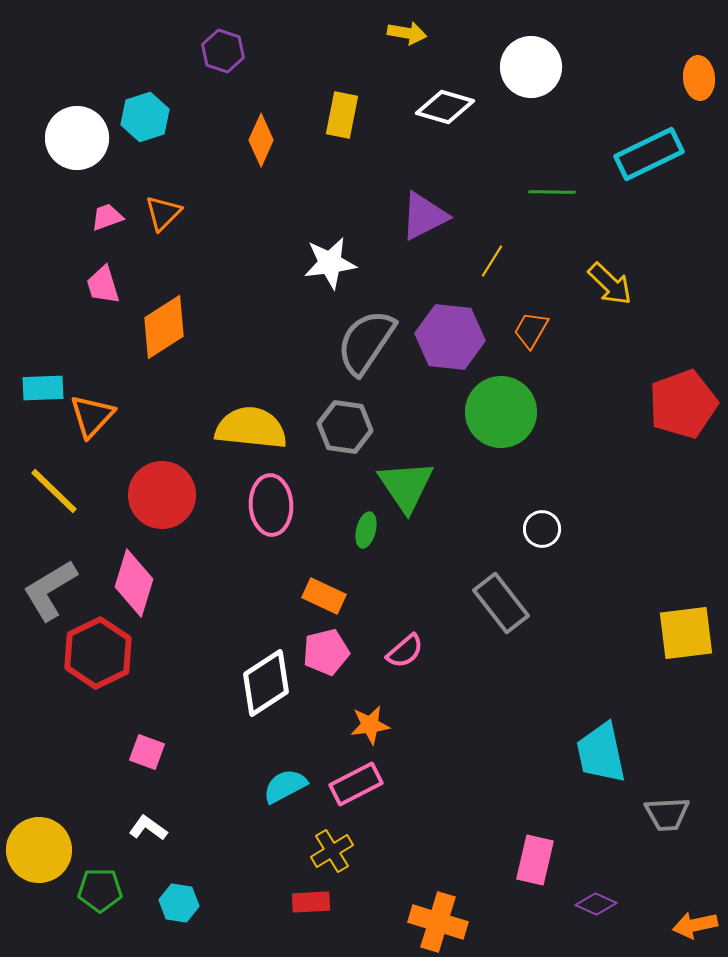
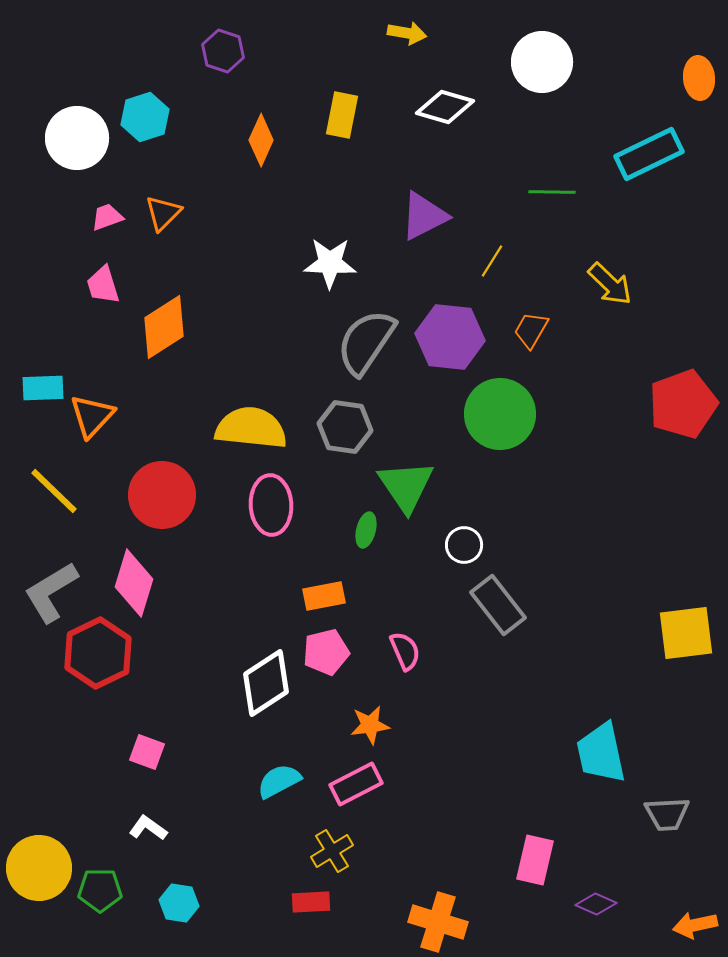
white circle at (531, 67): moved 11 px right, 5 px up
white star at (330, 263): rotated 10 degrees clockwise
green circle at (501, 412): moved 1 px left, 2 px down
white circle at (542, 529): moved 78 px left, 16 px down
gray L-shape at (50, 590): moved 1 px right, 2 px down
orange rectangle at (324, 596): rotated 36 degrees counterclockwise
gray rectangle at (501, 603): moved 3 px left, 2 px down
pink semicircle at (405, 651): rotated 72 degrees counterclockwise
cyan semicircle at (285, 786): moved 6 px left, 5 px up
yellow circle at (39, 850): moved 18 px down
